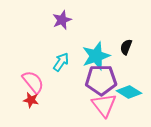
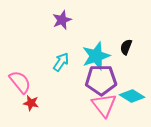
pink semicircle: moved 13 px left
cyan diamond: moved 3 px right, 4 px down
red star: moved 3 px down
